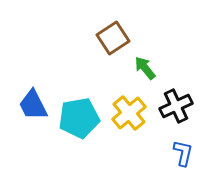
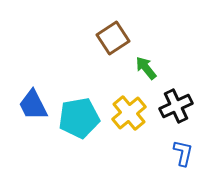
green arrow: moved 1 px right
